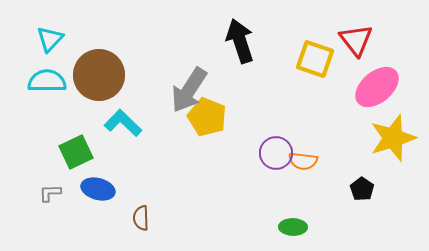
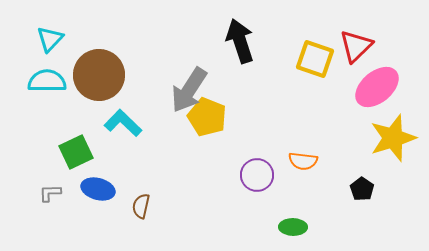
red triangle: moved 6 px down; rotated 24 degrees clockwise
purple circle: moved 19 px left, 22 px down
brown semicircle: moved 12 px up; rotated 15 degrees clockwise
